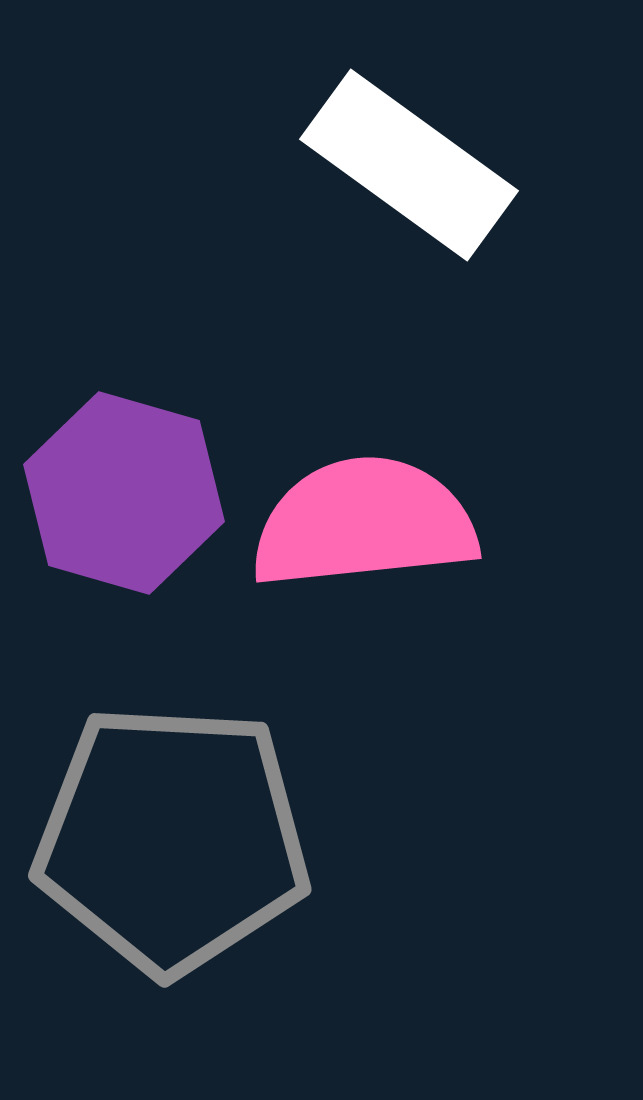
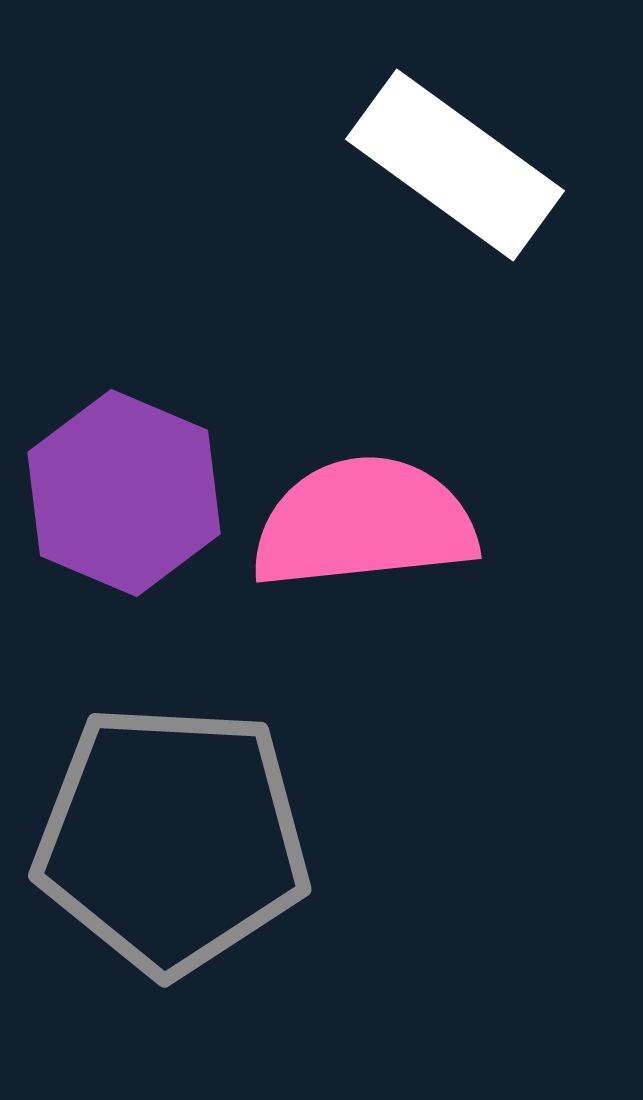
white rectangle: moved 46 px right
purple hexagon: rotated 7 degrees clockwise
